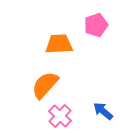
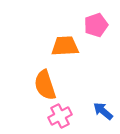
orange trapezoid: moved 6 px right, 2 px down
orange semicircle: rotated 60 degrees counterclockwise
pink cross: rotated 20 degrees clockwise
